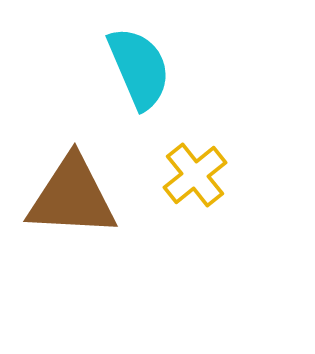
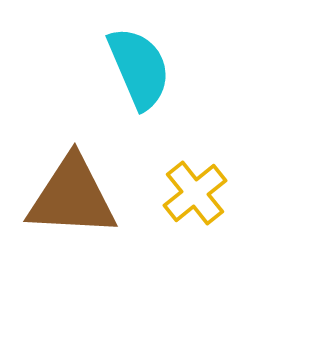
yellow cross: moved 18 px down
